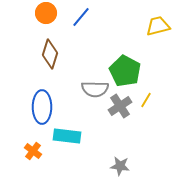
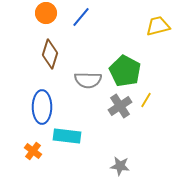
gray semicircle: moved 7 px left, 9 px up
